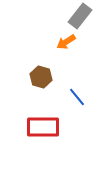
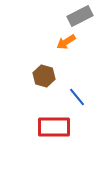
gray rectangle: rotated 25 degrees clockwise
brown hexagon: moved 3 px right, 1 px up
red rectangle: moved 11 px right
